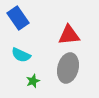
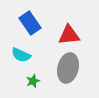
blue rectangle: moved 12 px right, 5 px down
